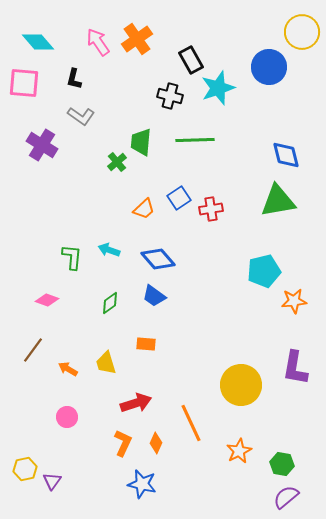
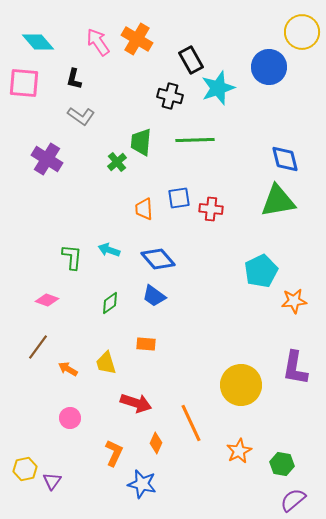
orange cross at (137, 39): rotated 24 degrees counterclockwise
purple cross at (42, 145): moved 5 px right, 14 px down
blue diamond at (286, 155): moved 1 px left, 4 px down
blue square at (179, 198): rotated 25 degrees clockwise
orange trapezoid at (144, 209): rotated 130 degrees clockwise
red cross at (211, 209): rotated 15 degrees clockwise
cyan pentagon at (264, 271): moved 3 px left; rotated 12 degrees counterclockwise
brown line at (33, 350): moved 5 px right, 3 px up
red arrow at (136, 403): rotated 36 degrees clockwise
pink circle at (67, 417): moved 3 px right, 1 px down
orange L-shape at (123, 443): moved 9 px left, 10 px down
purple semicircle at (286, 497): moved 7 px right, 3 px down
